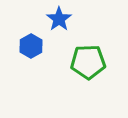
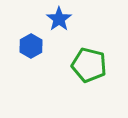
green pentagon: moved 1 px right, 3 px down; rotated 16 degrees clockwise
